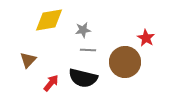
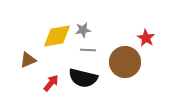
yellow diamond: moved 8 px right, 16 px down
brown triangle: rotated 24 degrees clockwise
